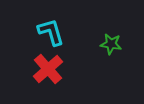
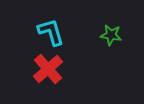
green star: moved 9 px up
